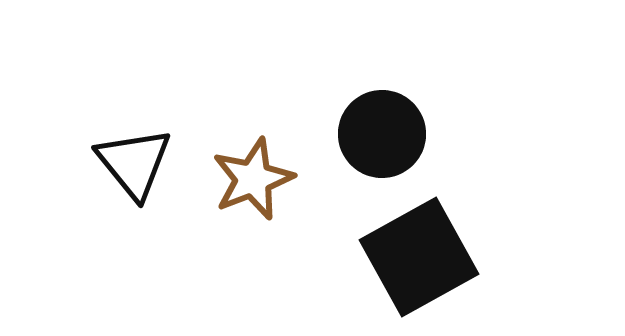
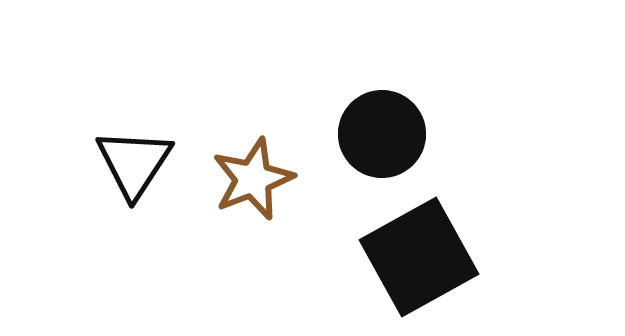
black triangle: rotated 12 degrees clockwise
